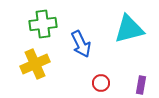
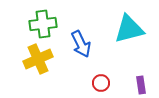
yellow cross: moved 3 px right, 5 px up
purple rectangle: rotated 18 degrees counterclockwise
